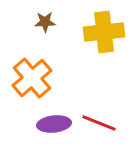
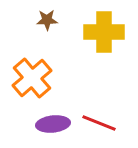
brown star: moved 2 px right, 2 px up
yellow cross: rotated 6 degrees clockwise
purple ellipse: moved 1 px left
